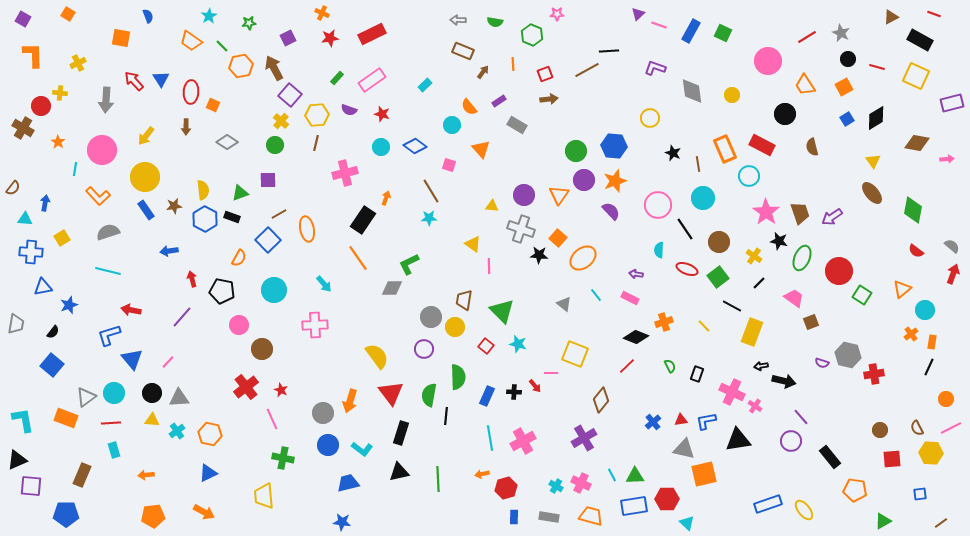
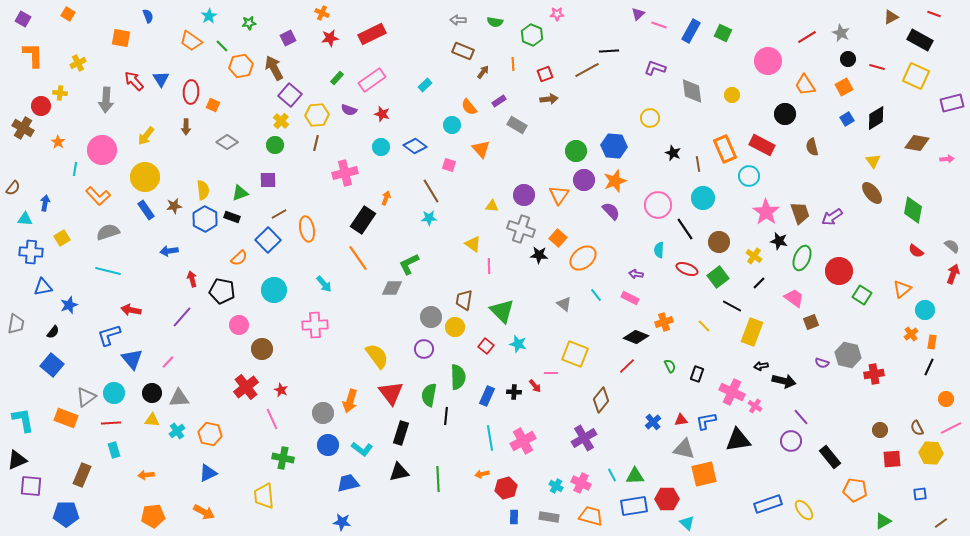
orange semicircle at (239, 258): rotated 18 degrees clockwise
